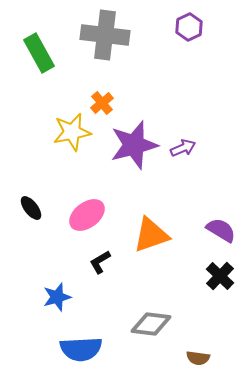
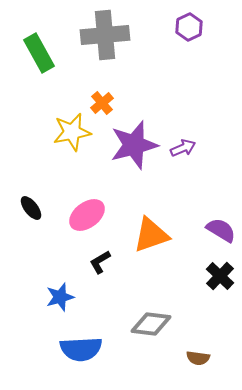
gray cross: rotated 12 degrees counterclockwise
blue star: moved 3 px right
